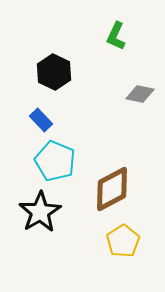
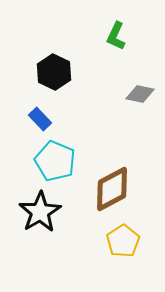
blue rectangle: moved 1 px left, 1 px up
